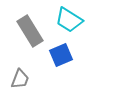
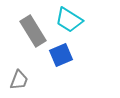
gray rectangle: moved 3 px right
gray trapezoid: moved 1 px left, 1 px down
